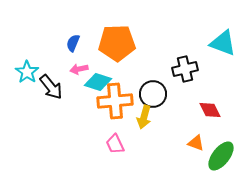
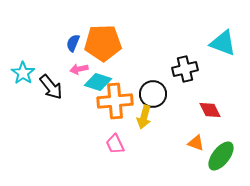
orange pentagon: moved 14 px left
cyan star: moved 4 px left, 1 px down
